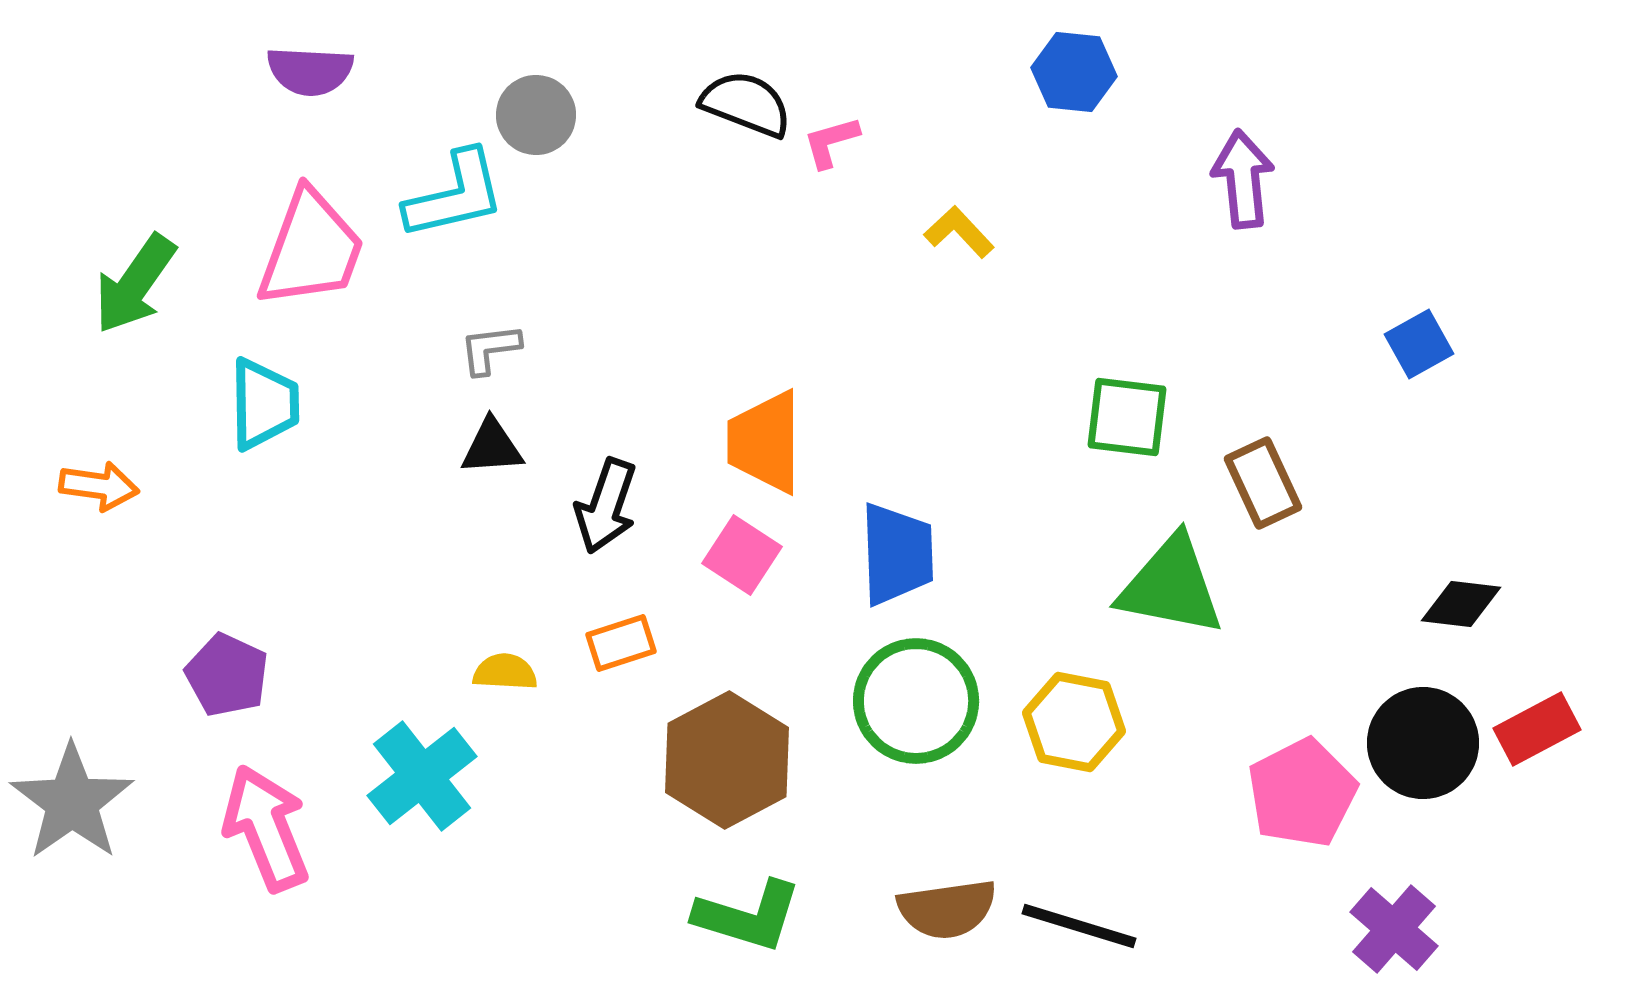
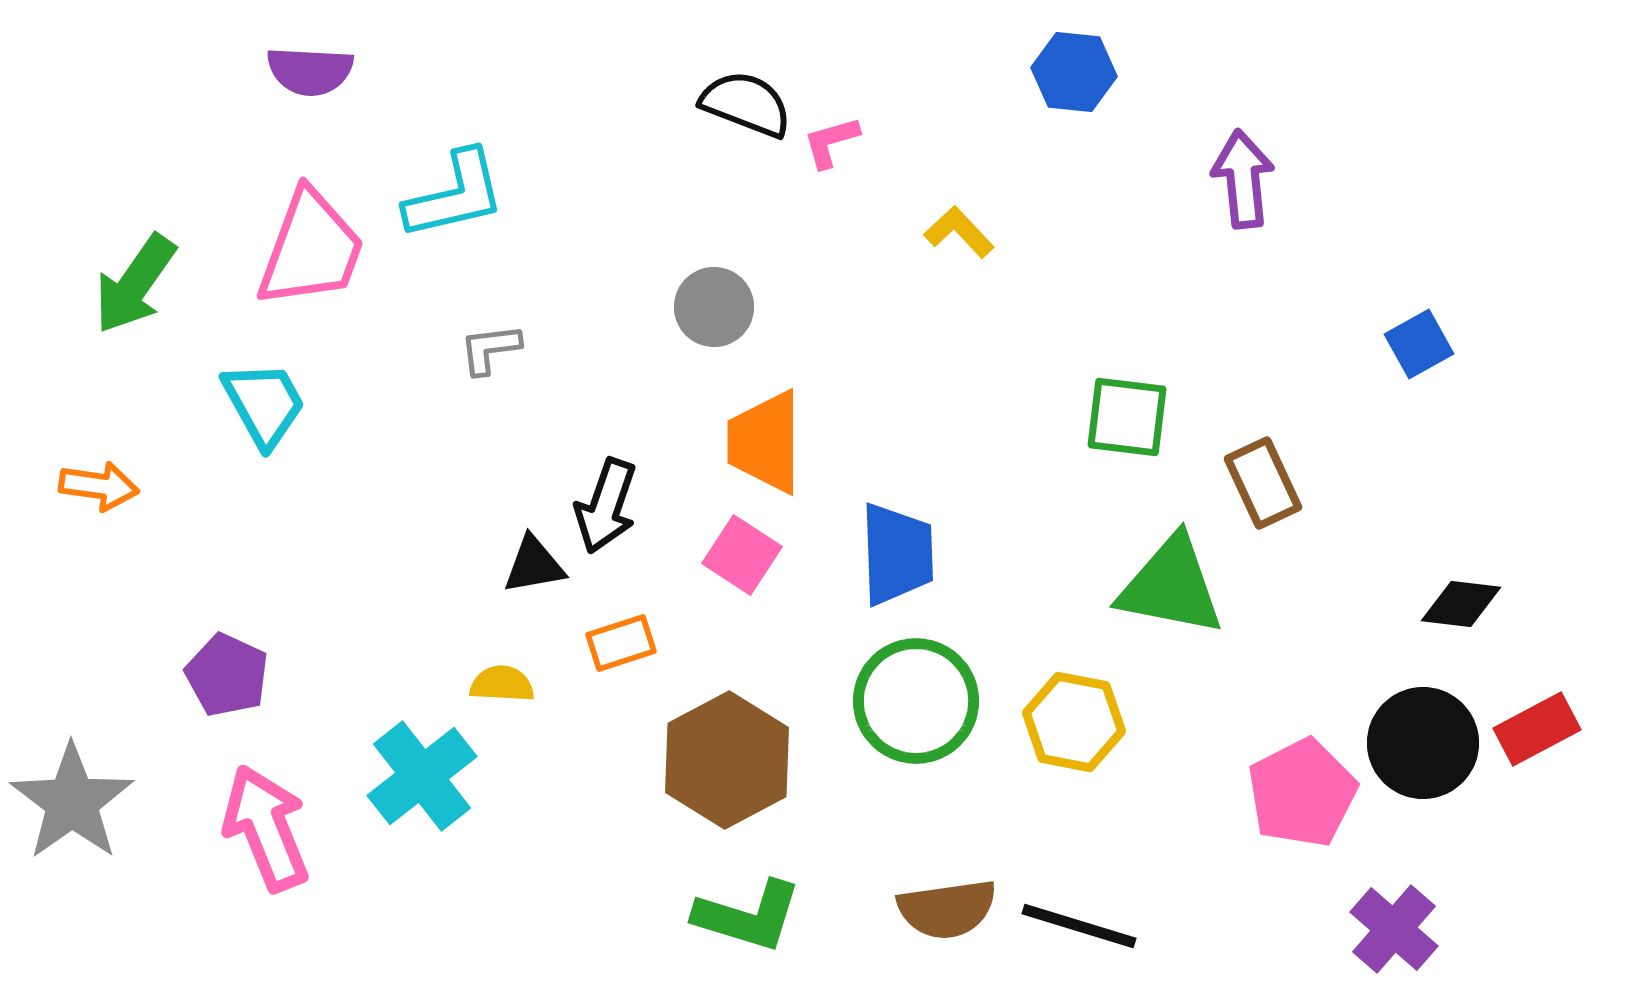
gray circle: moved 178 px right, 192 px down
cyan trapezoid: rotated 28 degrees counterclockwise
black triangle: moved 42 px right, 118 px down; rotated 6 degrees counterclockwise
yellow semicircle: moved 3 px left, 12 px down
